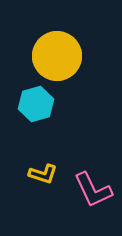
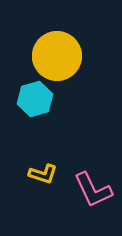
cyan hexagon: moved 1 px left, 5 px up
